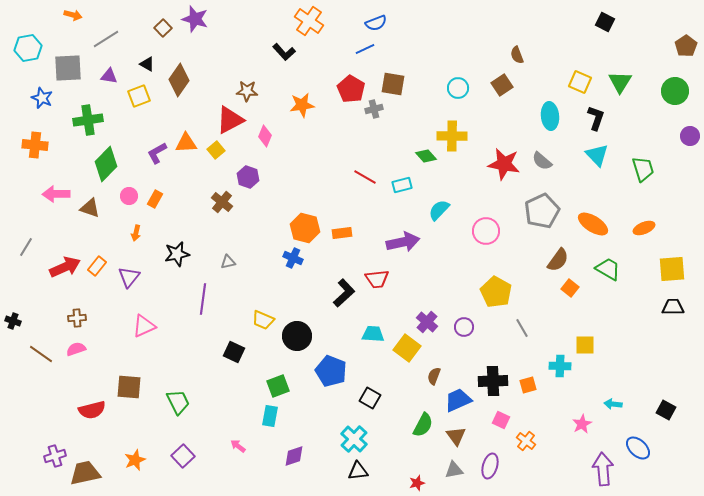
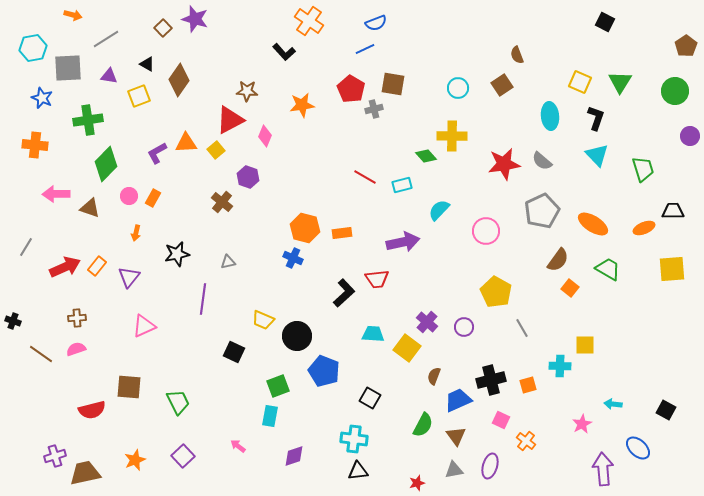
cyan hexagon at (28, 48): moved 5 px right
red star at (504, 164): rotated 20 degrees counterclockwise
orange rectangle at (155, 199): moved 2 px left, 1 px up
black trapezoid at (673, 307): moved 96 px up
blue pentagon at (331, 371): moved 7 px left
black cross at (493, 381): moved 2 px left, 1 px up; rotated 12 degrees counterclockwise
cyan cross at (354, 439): rotated 36 degrees counterclockwise
